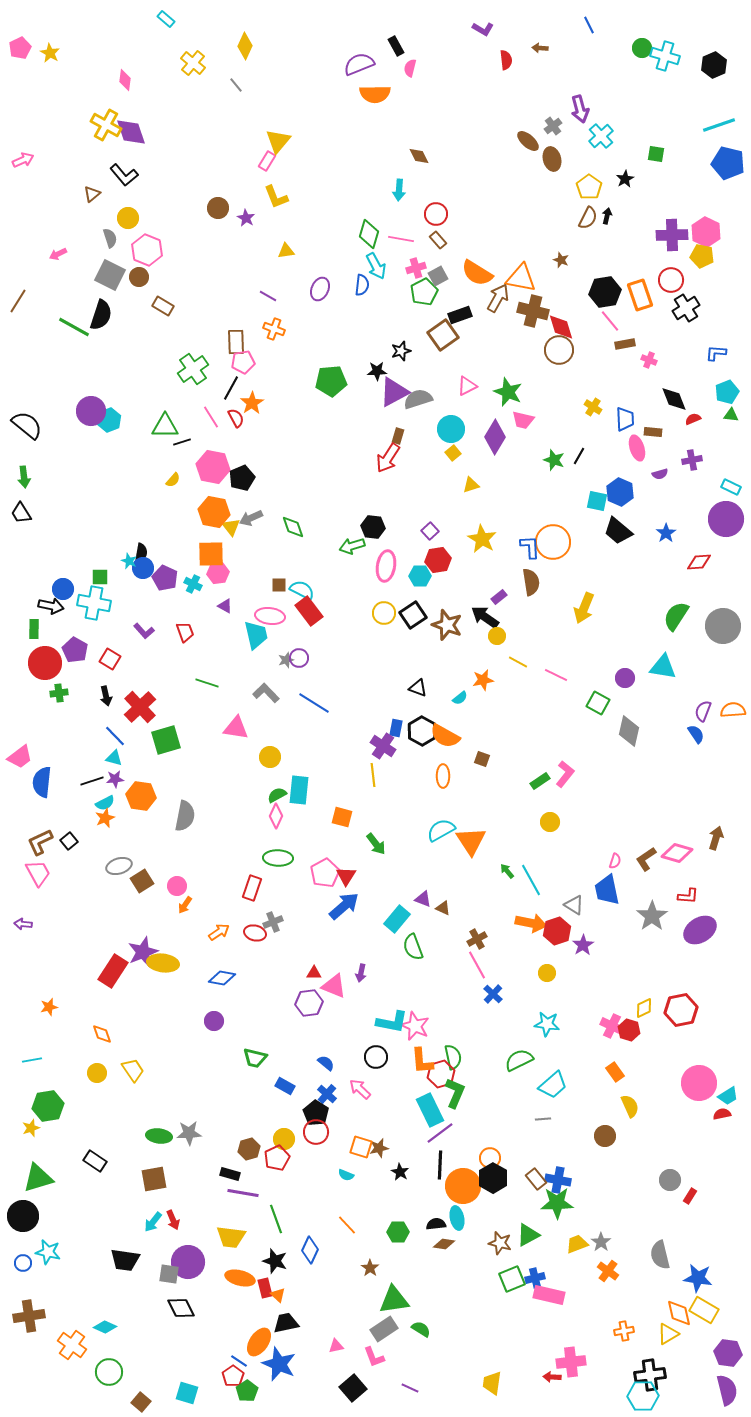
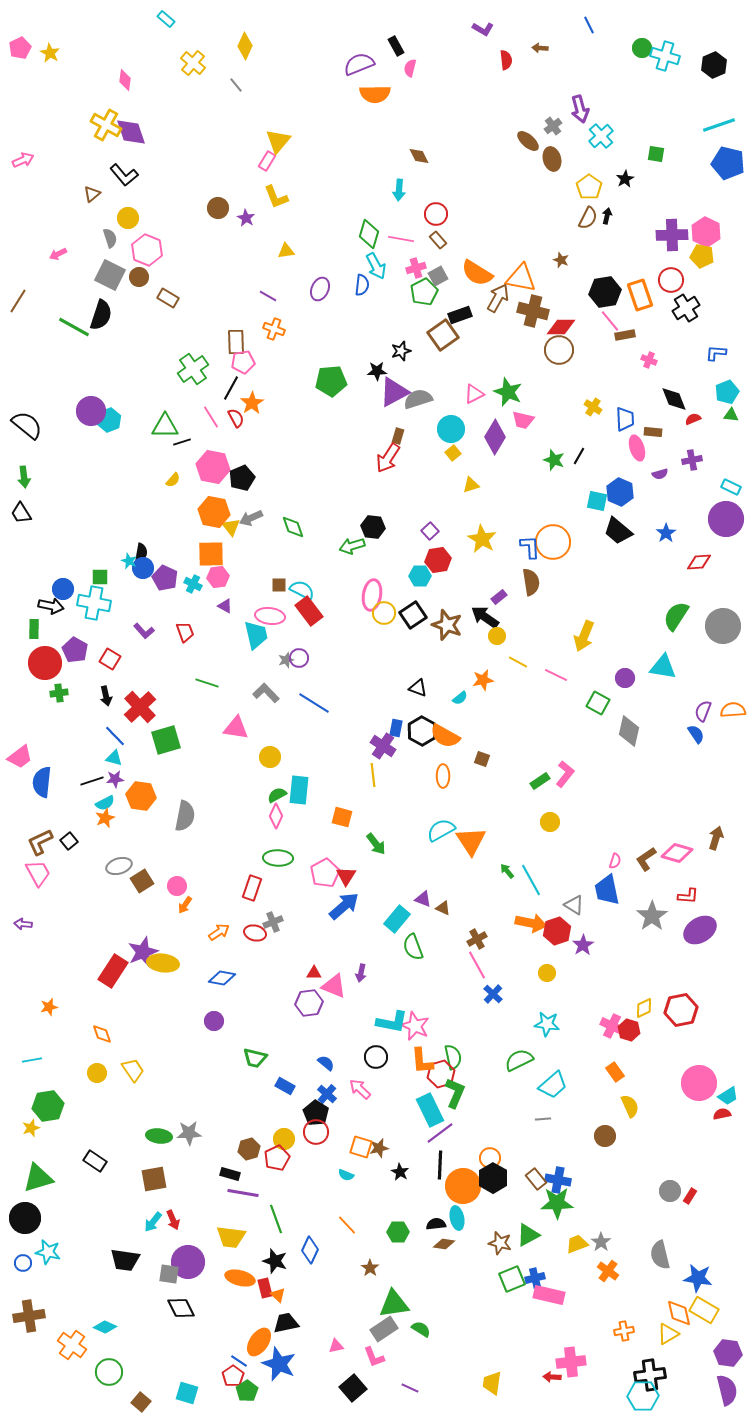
brown rectangle at (163, 306): moved 5 px right, 8 px up
red diamond at (561, 327): rotated 72 degrees counterclockwise
brown rectangle at (625, 344): moved 9 px up
pink triangle at (467, 386): moved 7 px right, 8 px down
pink ellipse at (386, 566): moved 14 px left, 29 px down
pink hexagon at (218, 573): moved 4 px down
yellow arrow at (584, 608): moved 28 px down
gray circle at (670, 1180): moved 11 px down
black circle at (23, 1216): moved 2 px right, 2 px down
green triangle at (394, 1300): moved 4 px down
